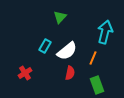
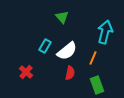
green triangle: moved 2 px right; rotated 24 degrees counterclockwise
red cross: moved 1 px right, 1 px up; rotated 16 degrees counterclockwise
